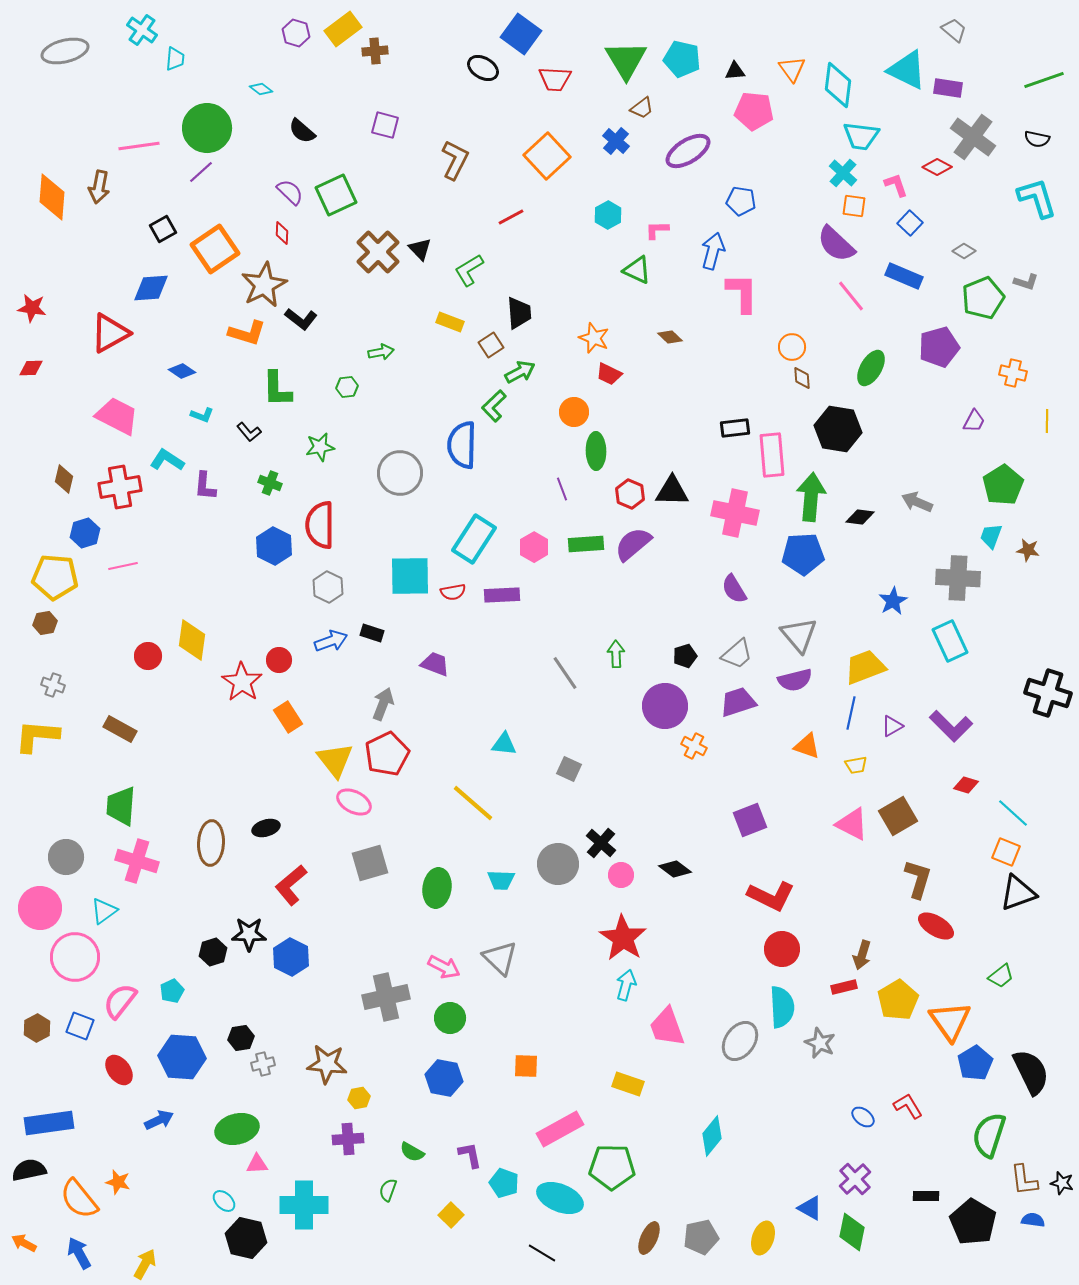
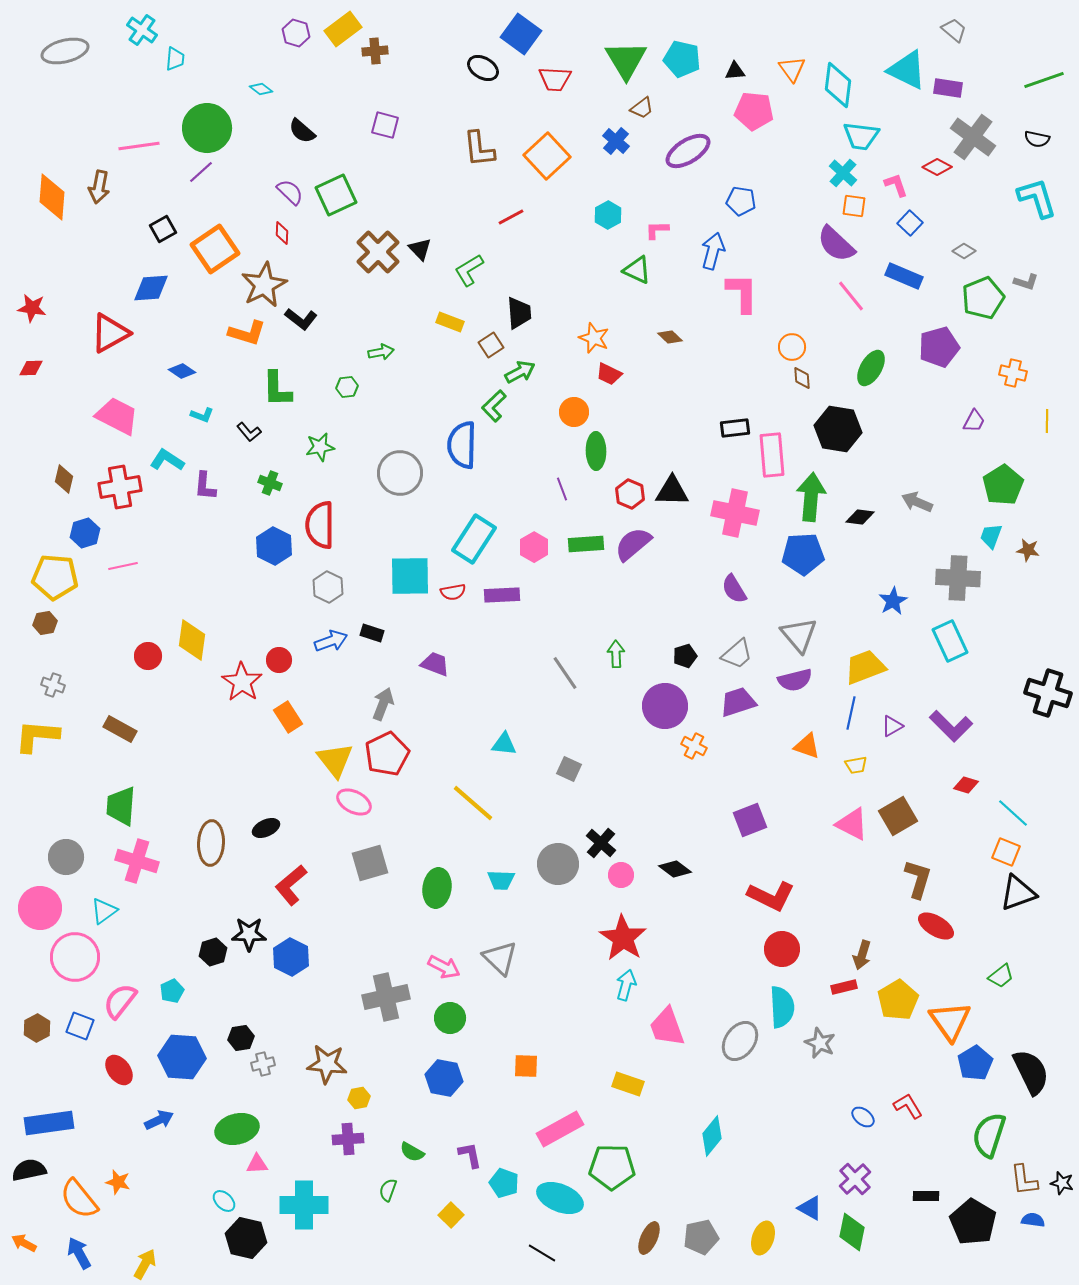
brown L-shape at (455, 160): moved 24 px right, 11 px up; rotated 147 degrees clockwise
black ellipse at (266, 828): rotated 8 degrees counterclockwise
